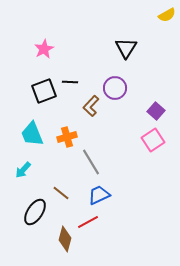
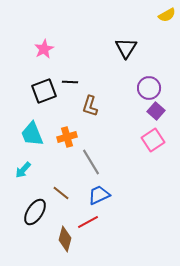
purple circle: moved 34 px right
brown L-shape: moved 1 px left; rotated 25 degrees counterclockwise
